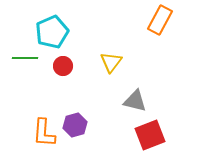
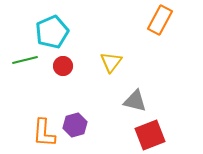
green line: moved 2 px down; rotated 15 degrees counterclockwise
